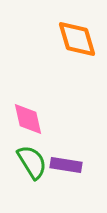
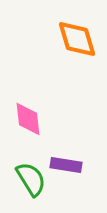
pink diamond: rotated 6 degrees clockwise
green semicircle: moved 1 px left, 17 px down
